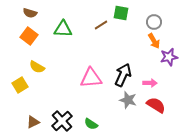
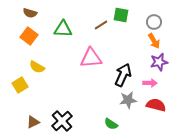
green square: moved 2 px down
purple star: moved 10 px left, 5 px down
pink triangle: moved 20 px up
gray star: rotated 24 degrees counterclockwise
red semicircle: rotated 18 degrees counterclockwise
green semicircle: moved 20 px right
